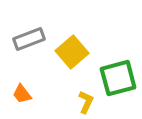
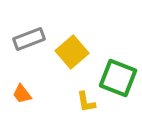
green square: rotated 36 degrees clockwise
yellow L-shape: rotated 145 degrees clockwise
